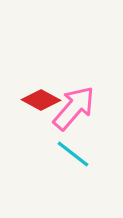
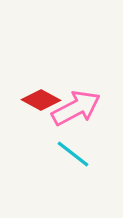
pink arrow: moved 2 px right; rotated 21 degrees clockwise
